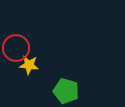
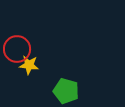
red circle: moved 1 px right, 1 px down
